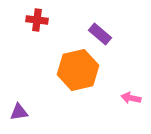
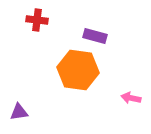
purple rectangle: moved 5 px left, 2 px down; rotated 25 degrees counterclockwise
orange hexagon: rotated 21 degrees clockwise
